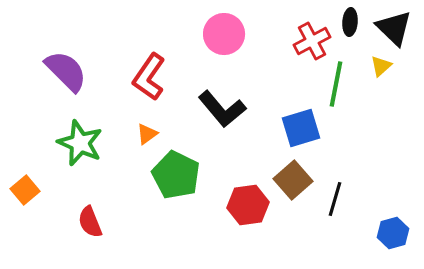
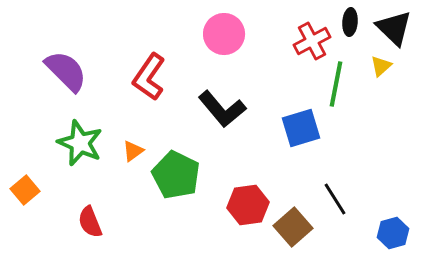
orange triangle: moved 14 px left, 17 px down
brown square: moved 47 px down
black line: rotated 48 degrees counterclockwise
